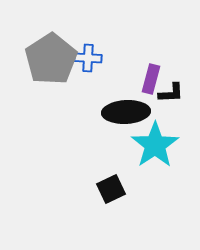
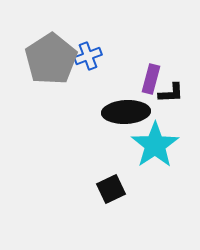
blue cross: moved 2 px up; rotated 24 degrees counterclockwise
